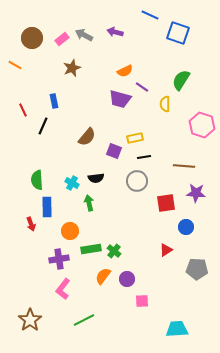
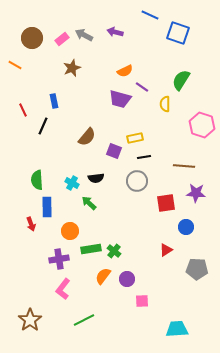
green arrow at (89, 203): rotated 35 degrees counterclockwise
